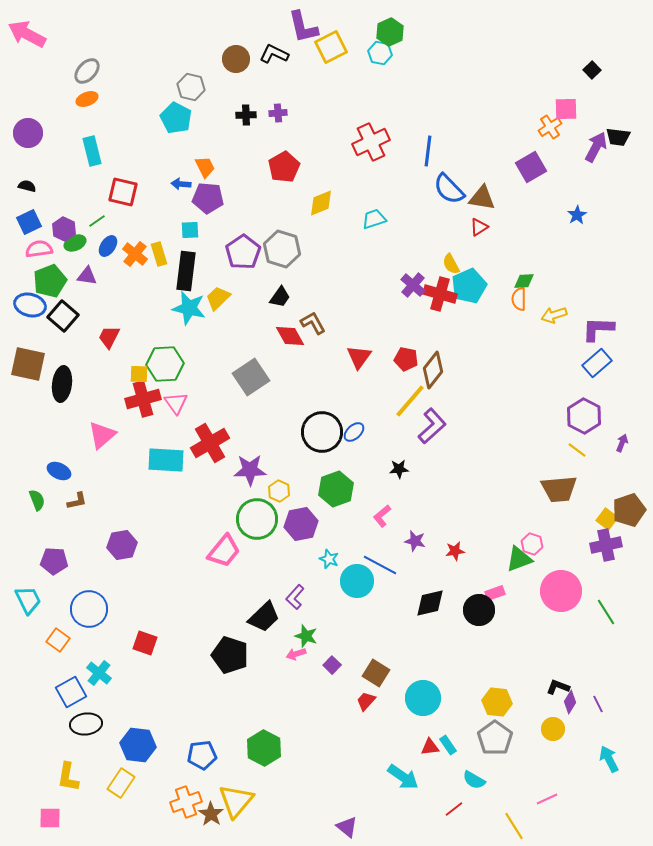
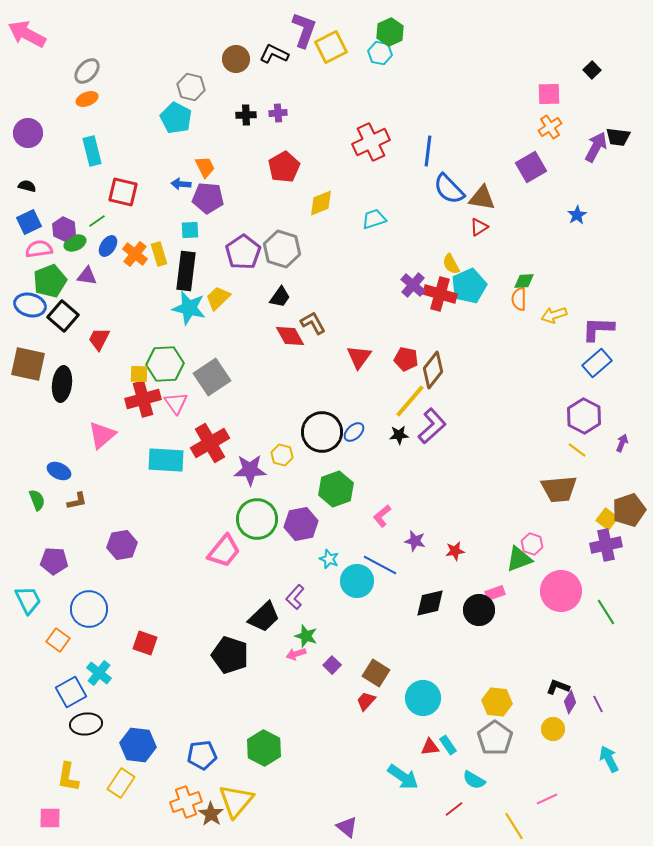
purple L-shape at (303, 27): moved 1 px right, 3 px down; rotated 147 degrees counterclockwise
pink square at (566, 109): moved 17 px left, 15 px up
red trapezoid at (109, 337): moved 10 px left, 2 px down
gray square at (251, 377): moved 39 px left
black star at (399, 469): moved 34 px up
yellow hexagon at (279, 491): moved 3 px right, 36 px up; rotated 10 degrees counterclockwise
